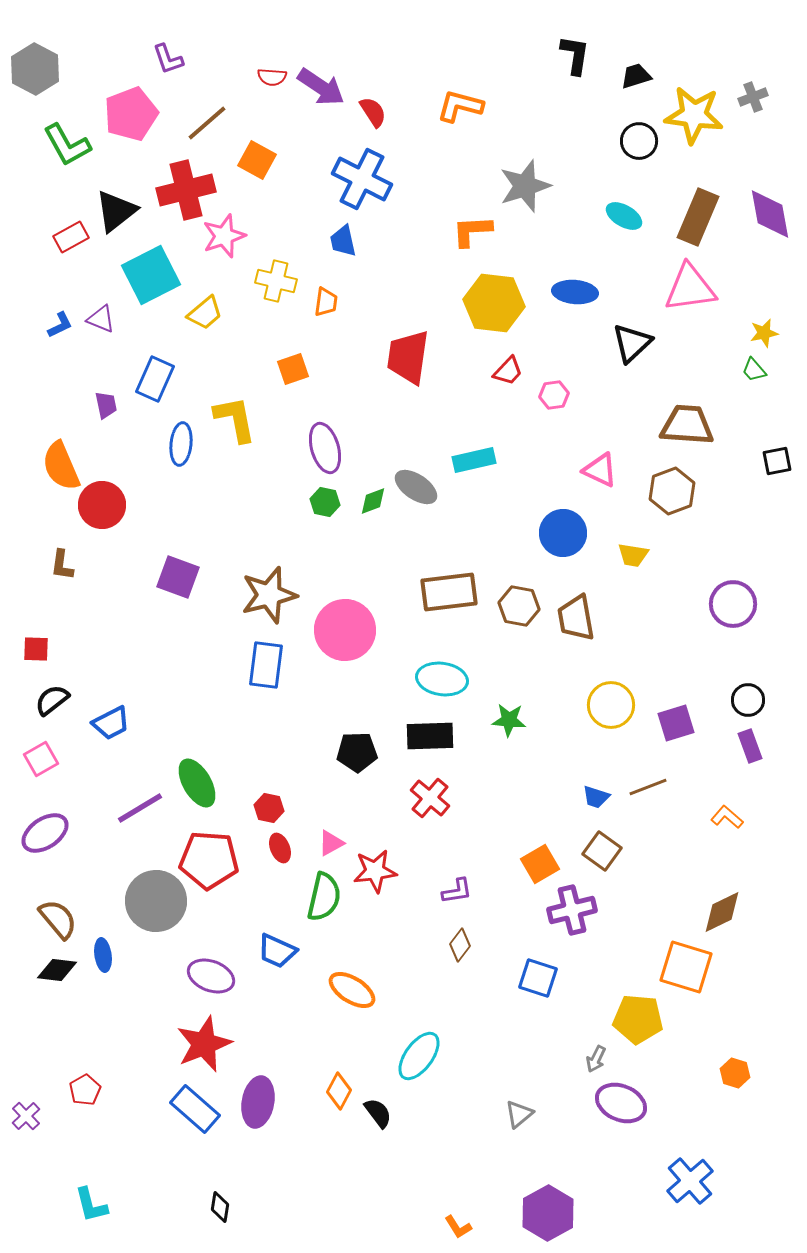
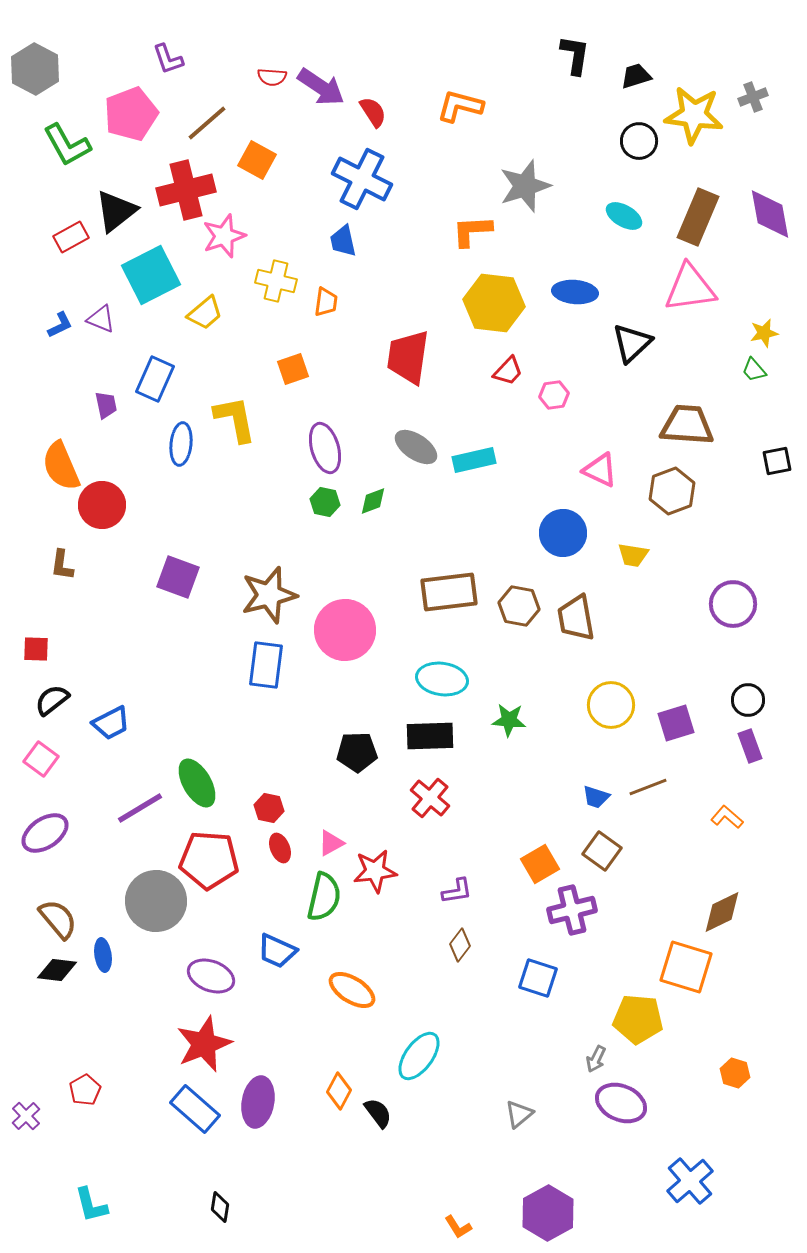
gray ellipse at (416, 487): moved 40 px up
pink square at (41, 759): rotated 24 degrees counterclockwise
